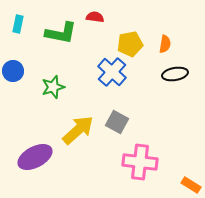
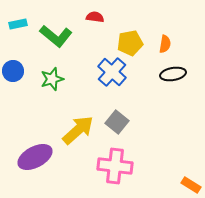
cyan rectangle: rotated 66 degrees clockwise
green L-shape: moved 5 px left, 3 px down; rotated 28 degrees clockwise
yellow pentagon: moved 1 px up
black ellipse: moved 2 px left
green star: moved 1 px left, 8 px up
gray square: rotated 10 degrees clockwise
pink cross: moved 25 px left, 4 px down
